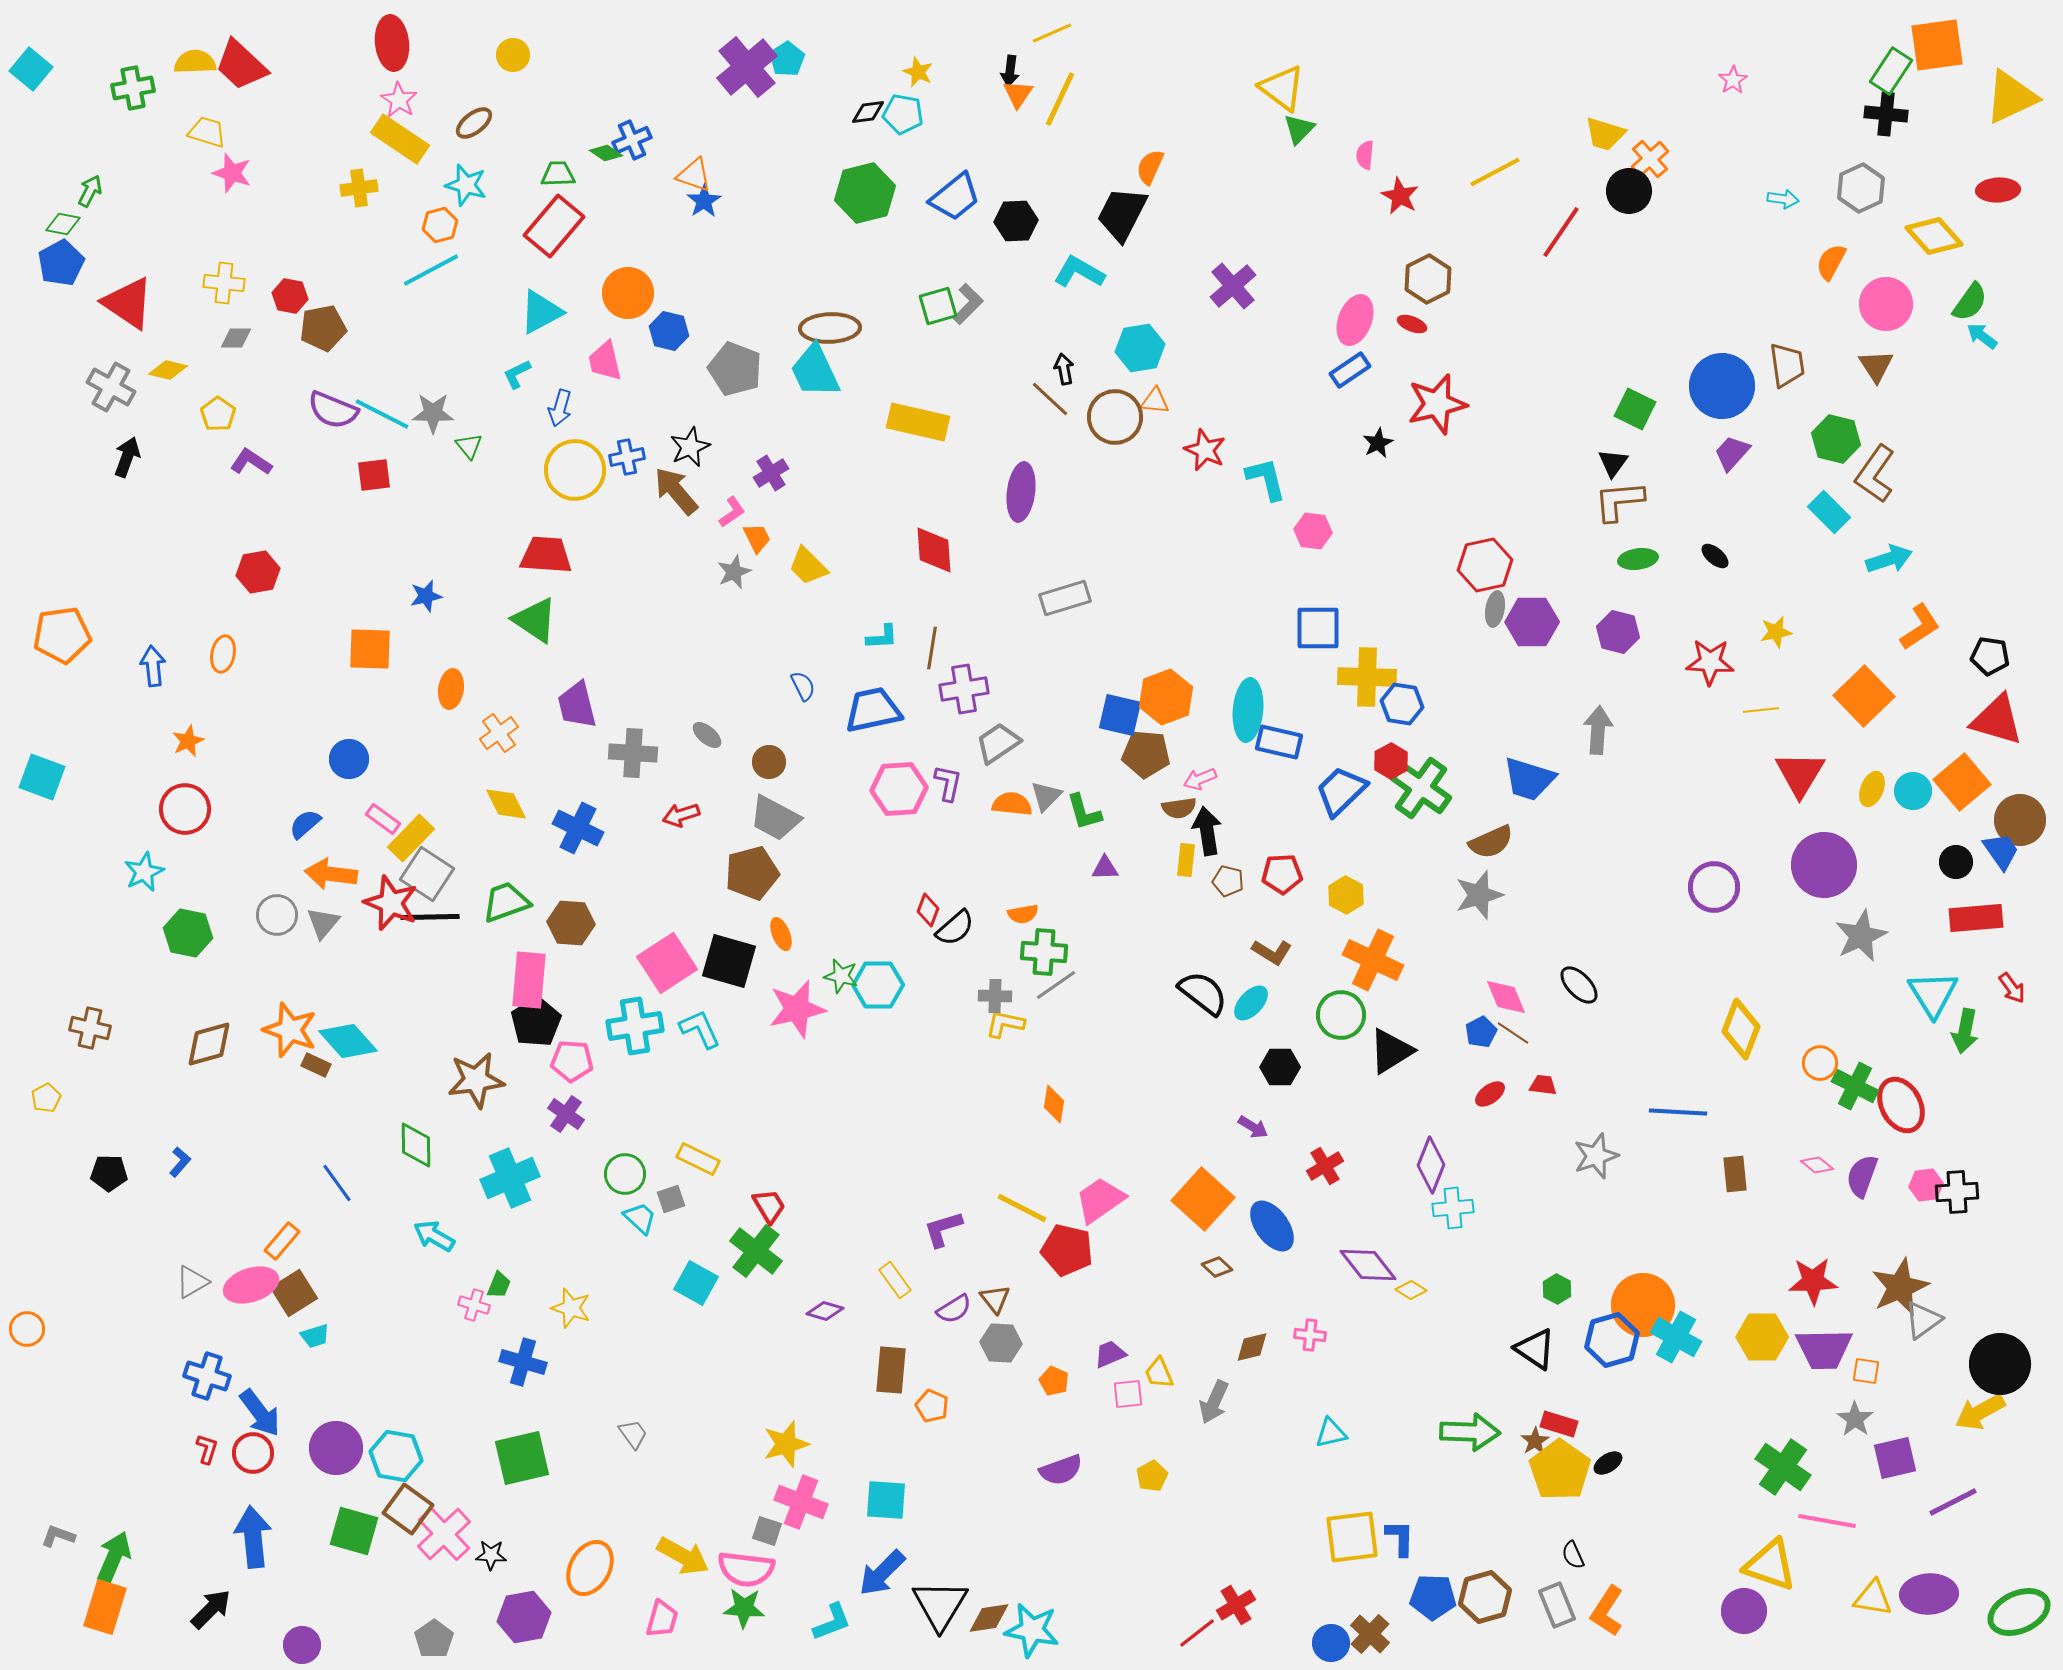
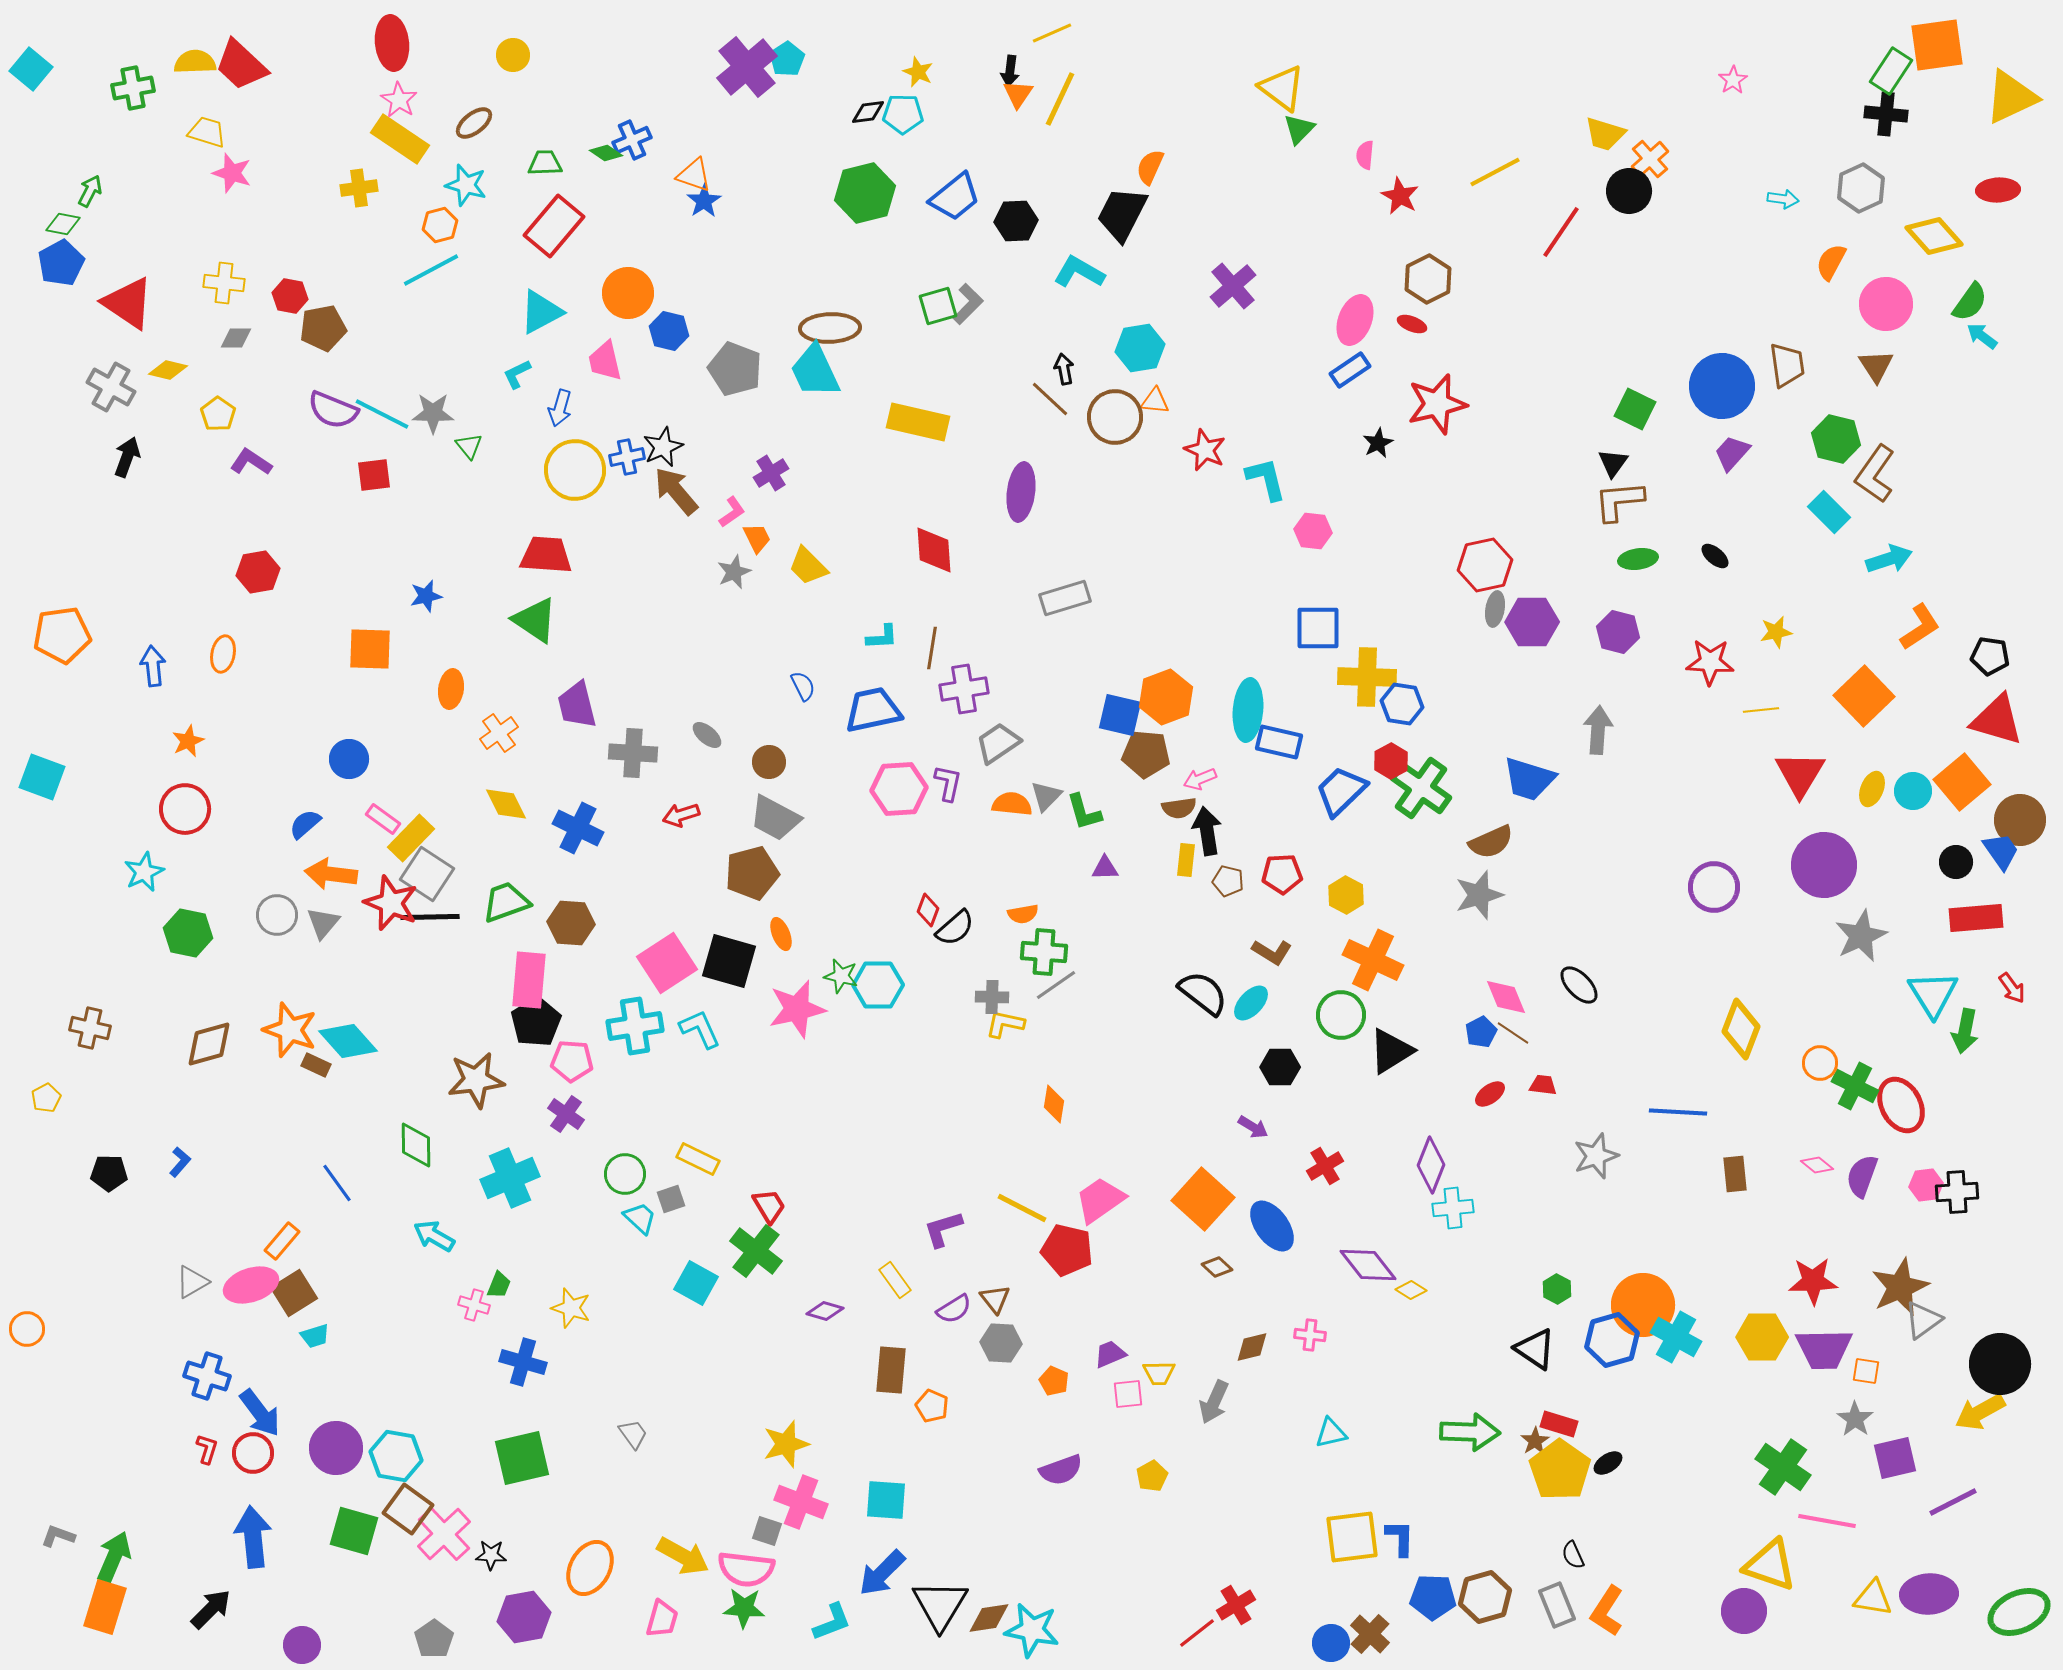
cyan pentagon at (903, 114): rotated 9 degrees counterclockwise
green trapezoid at (558, 174): moved 13 px left, 11 px up
black star at (690, 447): moved 27 px left
gray cross at (995, 996): moved 3 px left, 1 px down
yellow trapezoid at (1159, 1373): rotated 68 degrees counterclockwise
